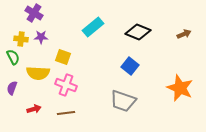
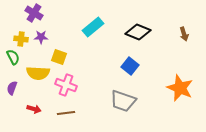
brown arrow: rotated 96 degrees clockwise
yellow square: moved 4 px left
red arrow: rotated 32 degrees clockwise
